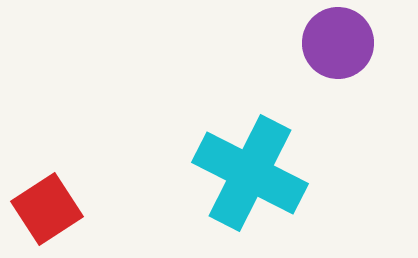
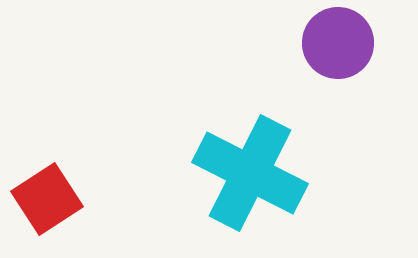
red square: moved 10 px up
